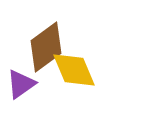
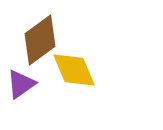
brown diamond: moved 6 px left, 7 px up
